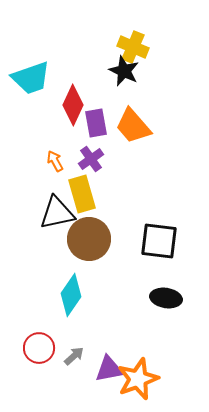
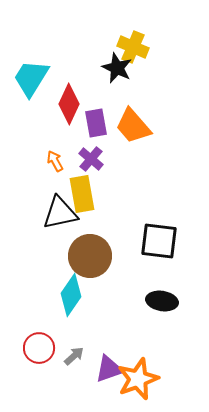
black star: moved 7 px left, 3 px up
cyan trapezoid: rotated 141 degrees clockwise
red diamond: moved 4 px left, 1 px up
purple cross: rotated 15 degrees counterclockwise
yellow rectangle: rotated 6 degrees clockwise
black triangle: moved 3 px right
brown circle: moved 1 px right, 17 px down
black ellipse: moved 4 px left, 3 px down
purple triangle: rotated 8 degrees counterclockwise
